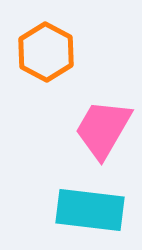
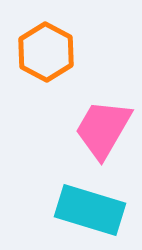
cyan rectangle: rotated 10 degrees clockwise
